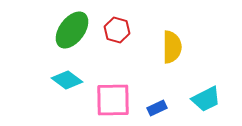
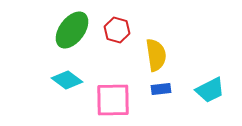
yellow semicircle: moved 16 px left, 8 px down; rotated 8 degrees counterclockwise
cyan trapezoid: moved 4 px right, 9 px up
blue rectangle: moved 4 px right, 19 px up; rotated 18 degrees clockwise
